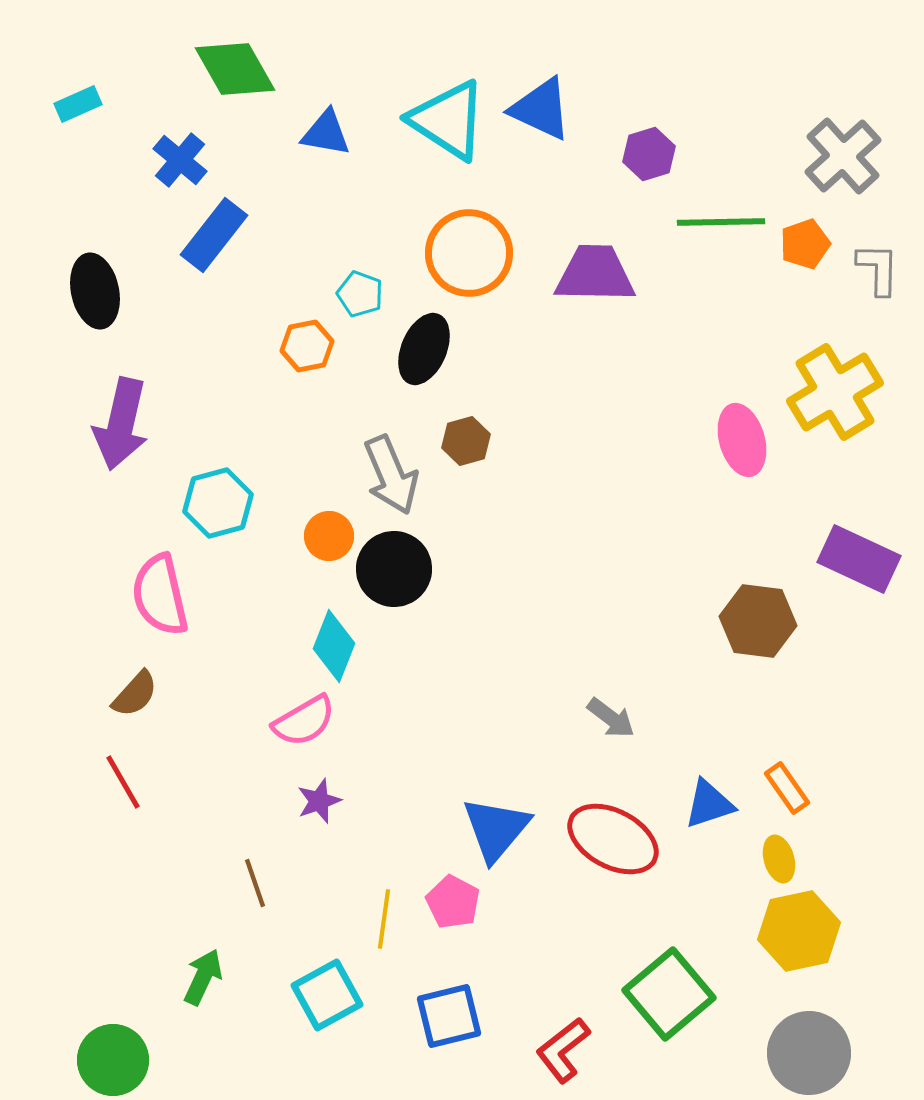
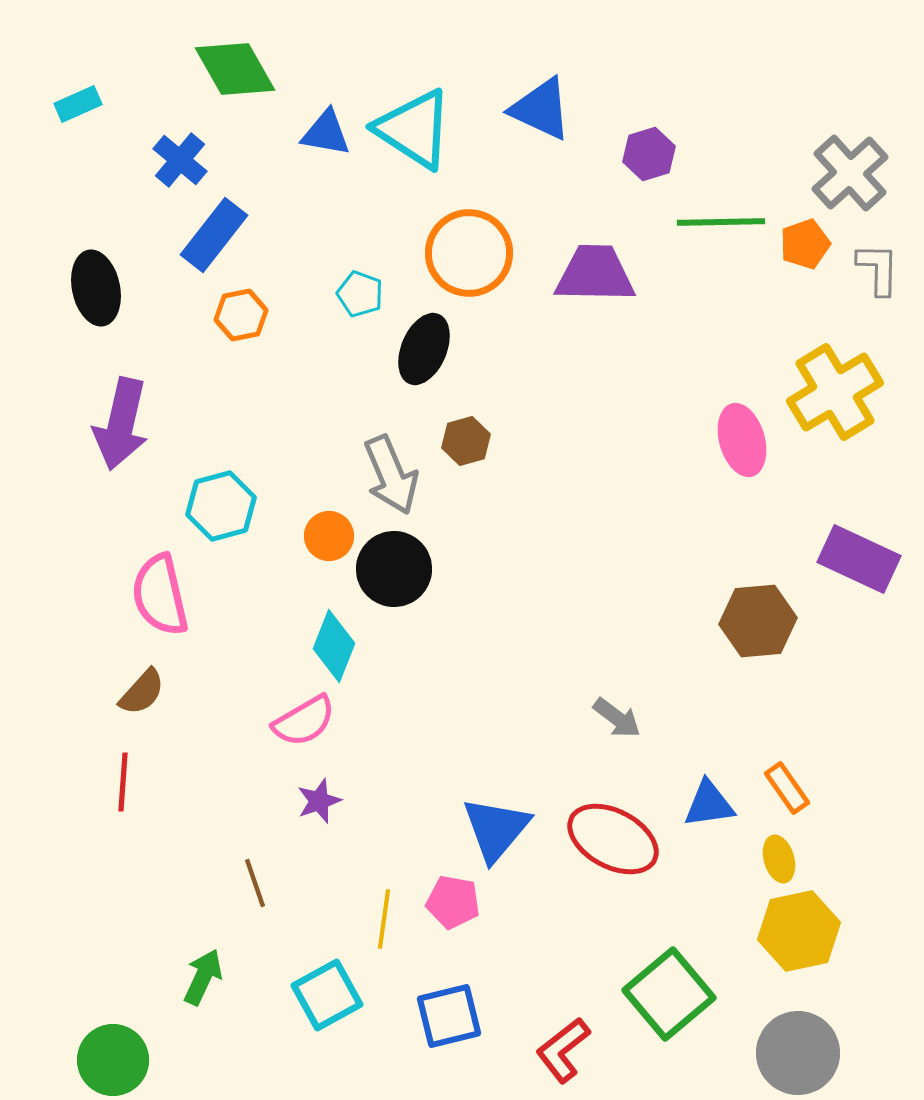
cyan triangle at (448, 120): moved 34 px left, 9 px down
gray cross at (843, 156): moved 7 px right, 17 px down
black ellipse at (95, 291): moved 1 px right, 3 px up
orange hexagon at (307, 346): moved 66 px left, 31 px up
cyan hexagon at (218, 503): moved 3 px right, 3 px down
brown hexagon at (758, 621): rotated 12 degrees counterclockwise
brown semicircle at (135, 694): moved 7 px right, 2 px up
gray arrow at (611, 718): moved 6 px right
red line at (123, 782): rotated 34 degrees clockwise
blue triangle at (709, 804): rotated 10 degrees clockwise
pink pentagon at (453, 902): rotated 18 degrees counterclockwise
gray circle at (809, 1053): moved 11 px left
